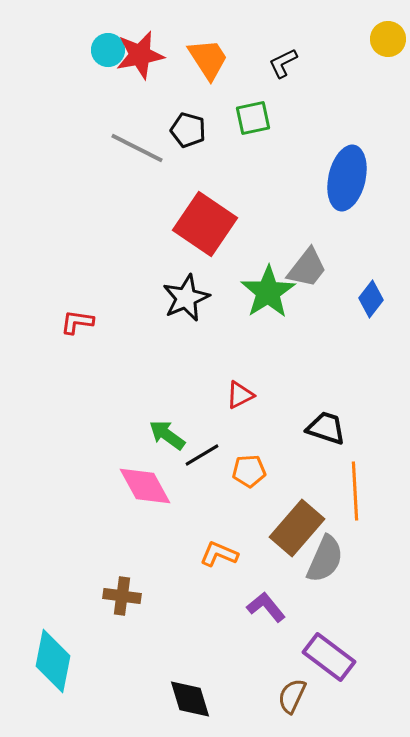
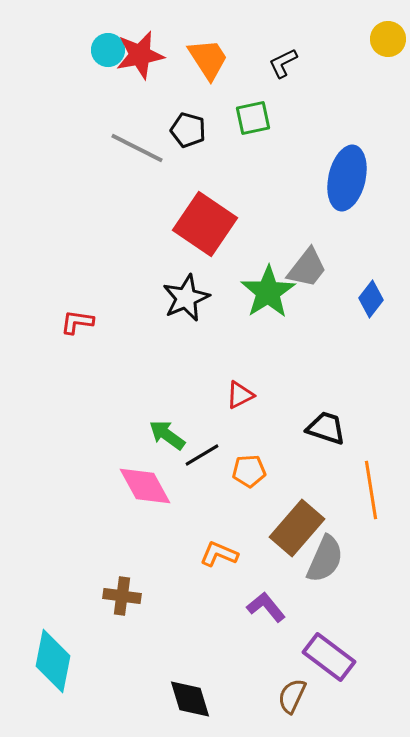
orange line: moved 16 px right, 1 px up; rotated 6 degrees counterclockwise
